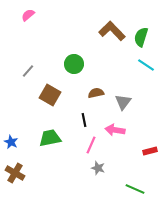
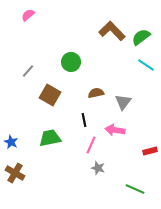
green semicircle: rotated 36 degrees clockwise
green circle: moved 3 px left, 2 px up
